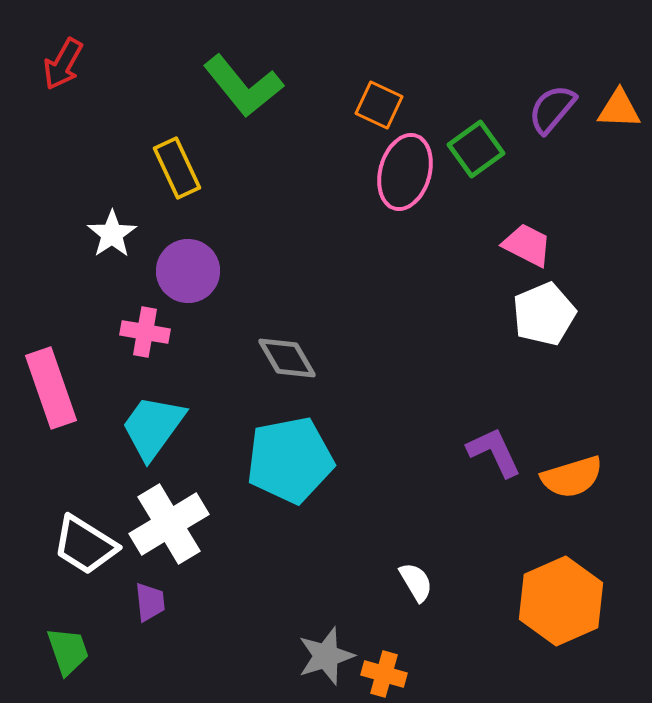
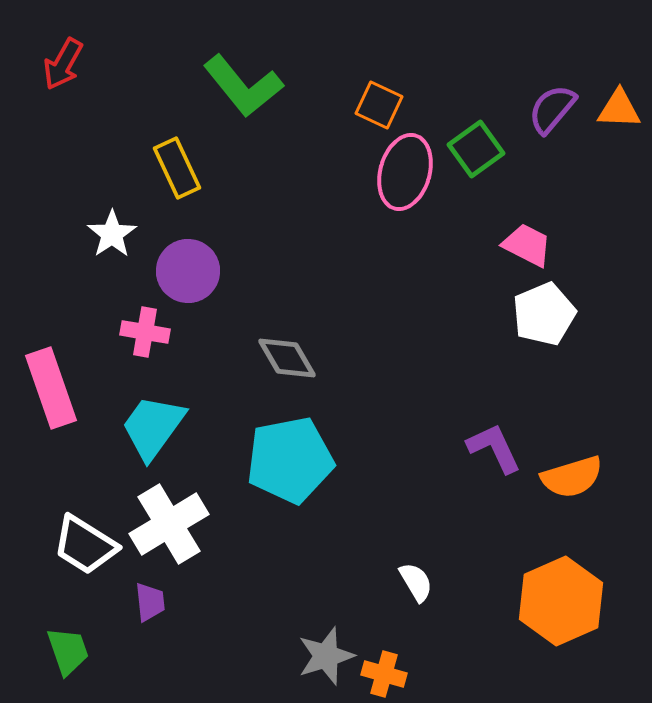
purple L-shape: moved 4 px up
